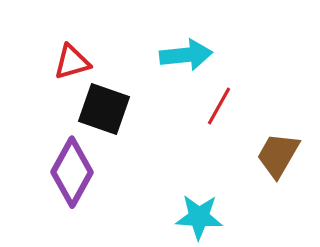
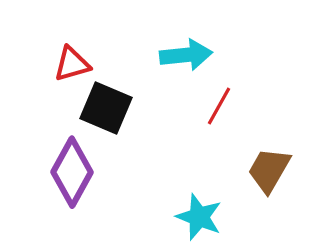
red triangle: moved 2 px down
black square: moved 2 px right, 1 px up; rotated 4 degrees clockwise
brown trapezoid: moved 9 px left, 15 px down
cyan star: rotated 18 degrees clockwise
